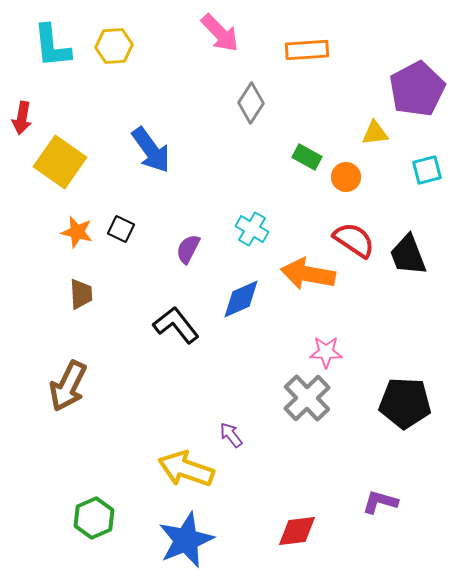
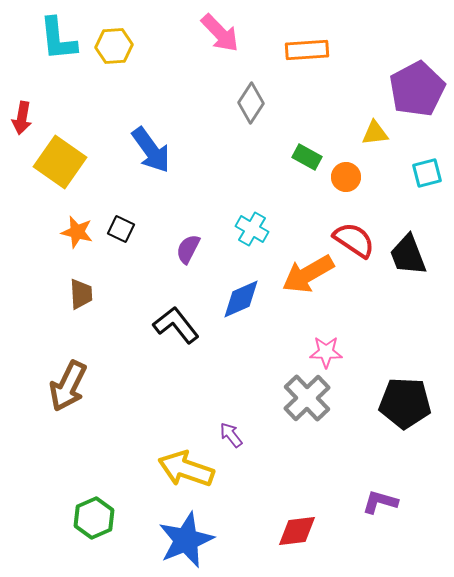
cyan L-shape: moved 6 px right, 7 px up
cyan square: moved 3 px down
orange arrow: rotated 40 degrees counterclockwise
